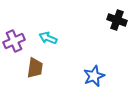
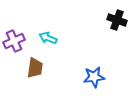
blue star: moved 1 px down; rotated 15 degrees clockwise
